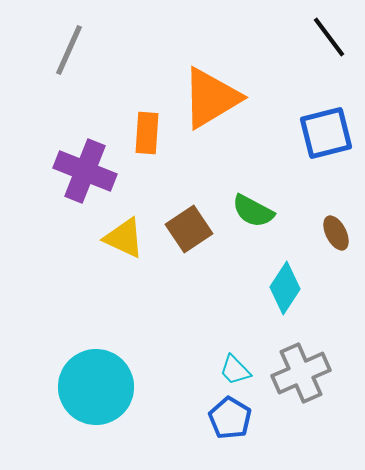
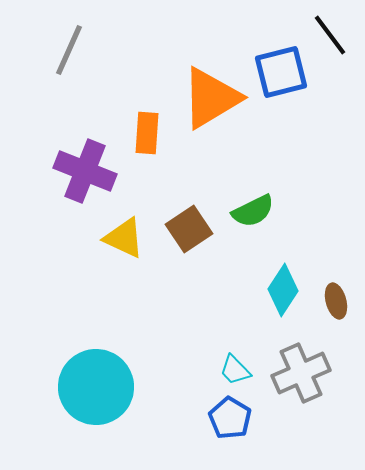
black line: moved 1 px right, 2 px up
blue square: moved 45 px left, 61 px up
green semicircle: rotated 54 degrees counterclockwise
brown ellipse: moved 68 px down; rotated 12 degrees clockwise
cyan diamond: moved 2 px left, 2 px down
